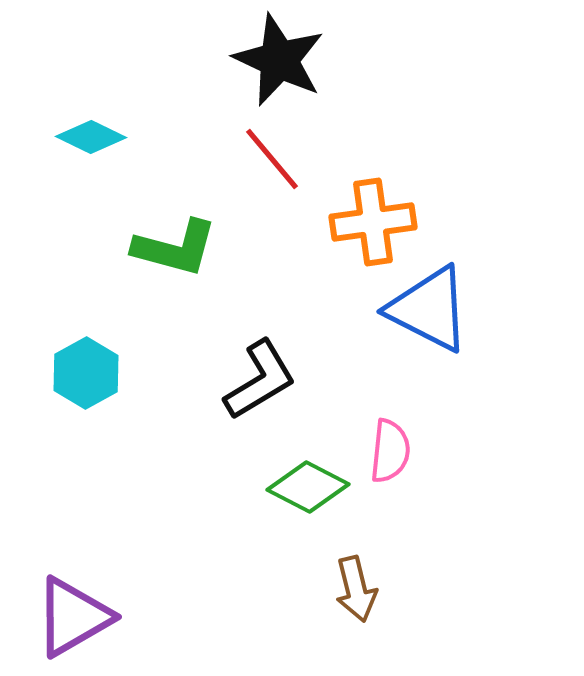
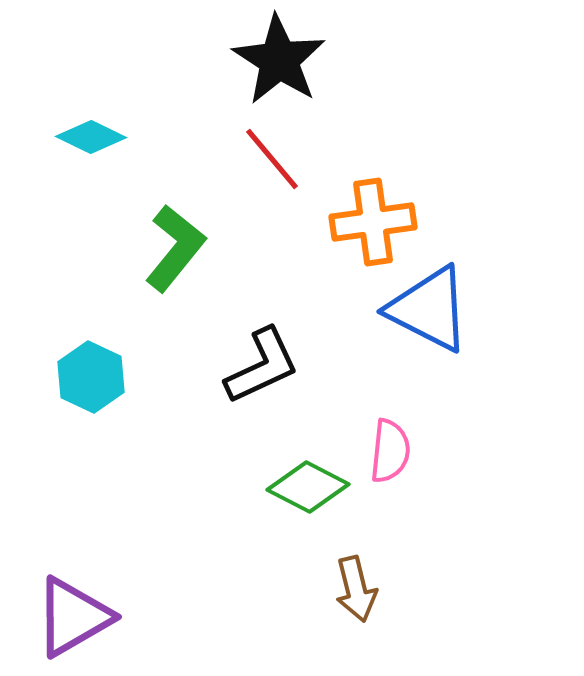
black star: rotated 8 degrees clockwise
green L-shape: rotated 66 degrees counterclockwise
cyan hexagon: moved 5 px right, 4 px down; rotated 6 degrees counterclockwise
black L-shape: moved 2 px right, 14 px up; rotated 6 degrees clockwise
